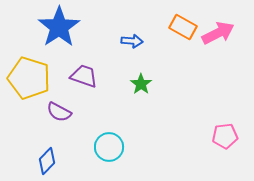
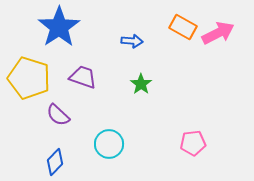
purple trapezoid: moved 1 px left, 1 px down
purple semicircle: moved 1 px left, 3 px down; rotated 15 degrees clockwise
pink pentagon: moved 32 px left, 7 px down
cyan circle: moved 3 px up
blue diamond: moved 8 px right, 1 px down
